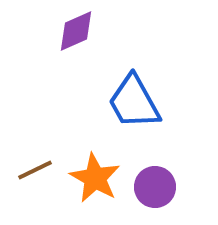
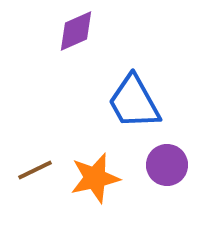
orange star: rotated 30 degrees clockwise
purple circle: moved 12 px right, 22 px up
